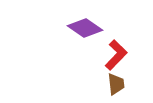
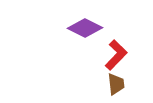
purple diamond: rotated 8 degrees counterclockwise
